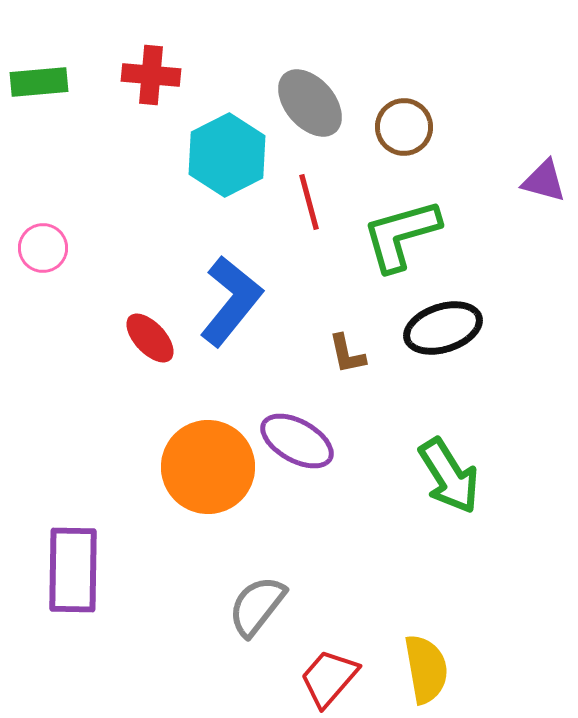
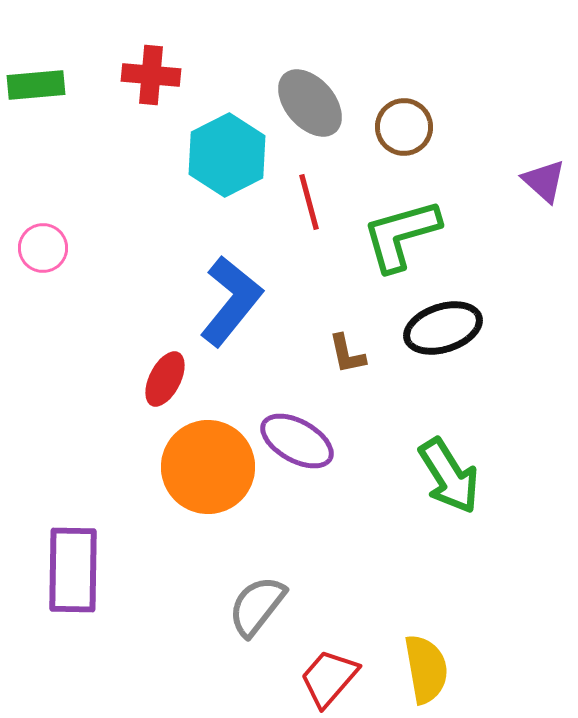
green rectangle: moved 3 px left, 3 px down
purple triangle: rotated 27 degrees clockwise
red ellipse: moved 15 px right, 41 px down; rotated 70 degrees clockwise
